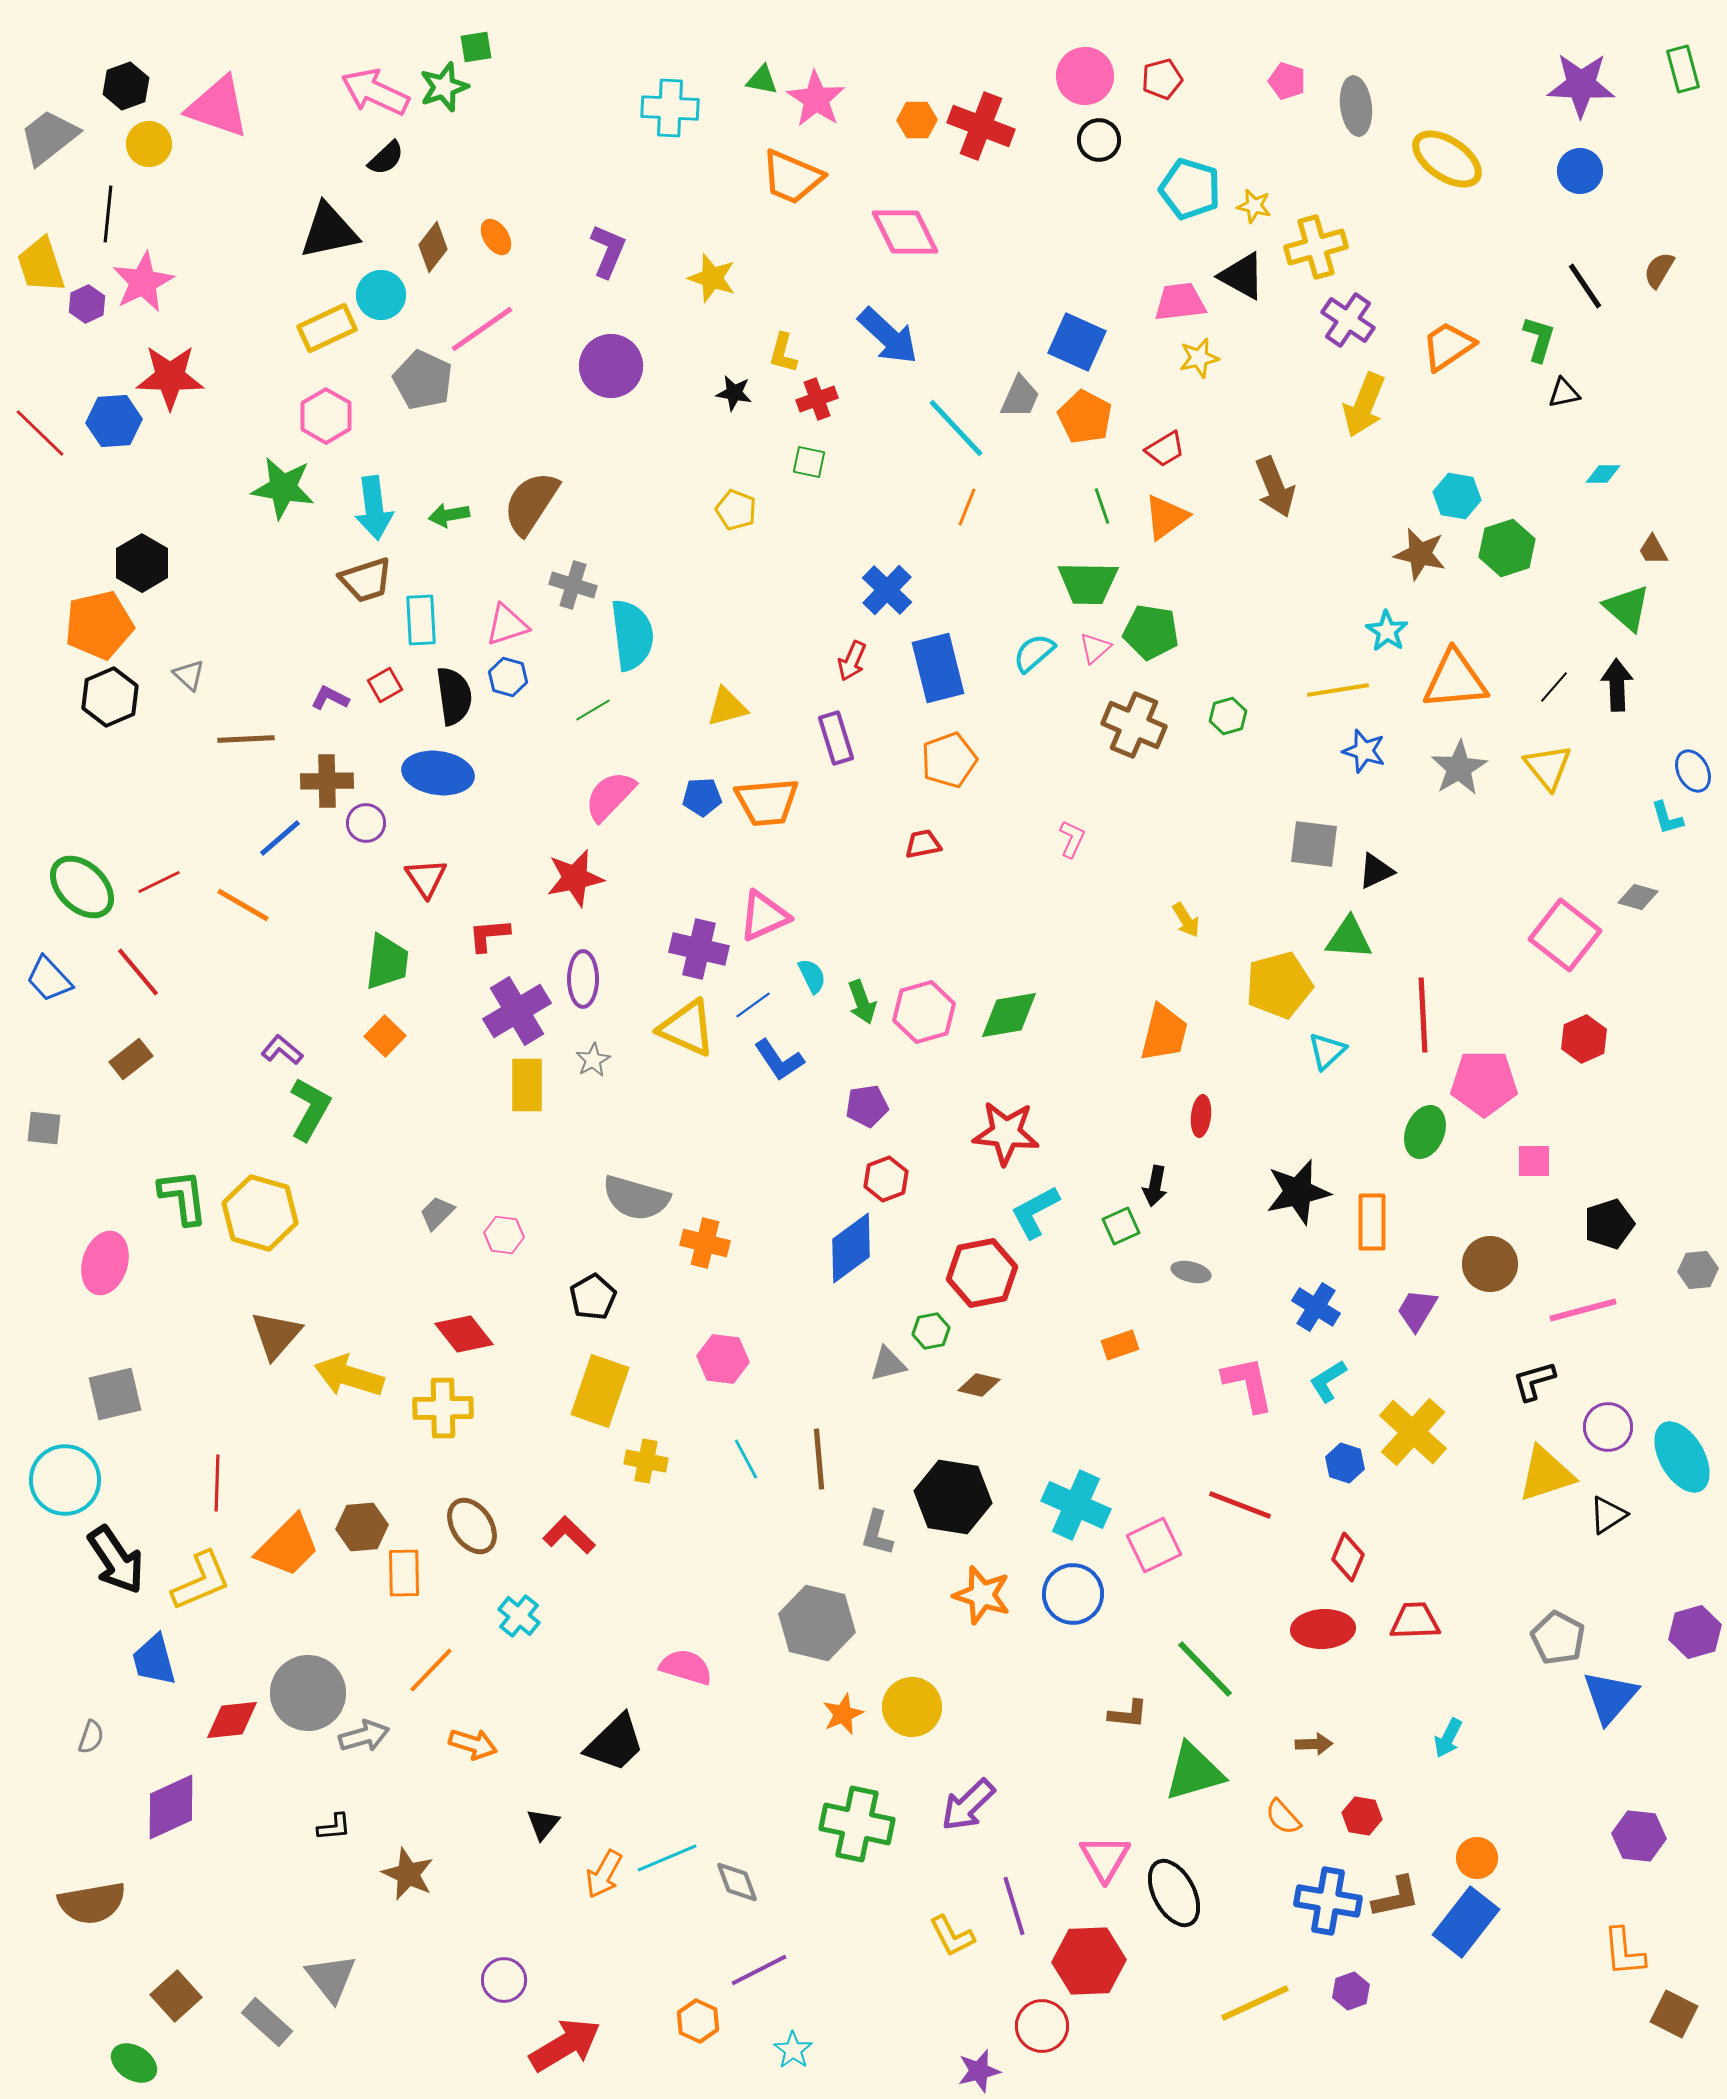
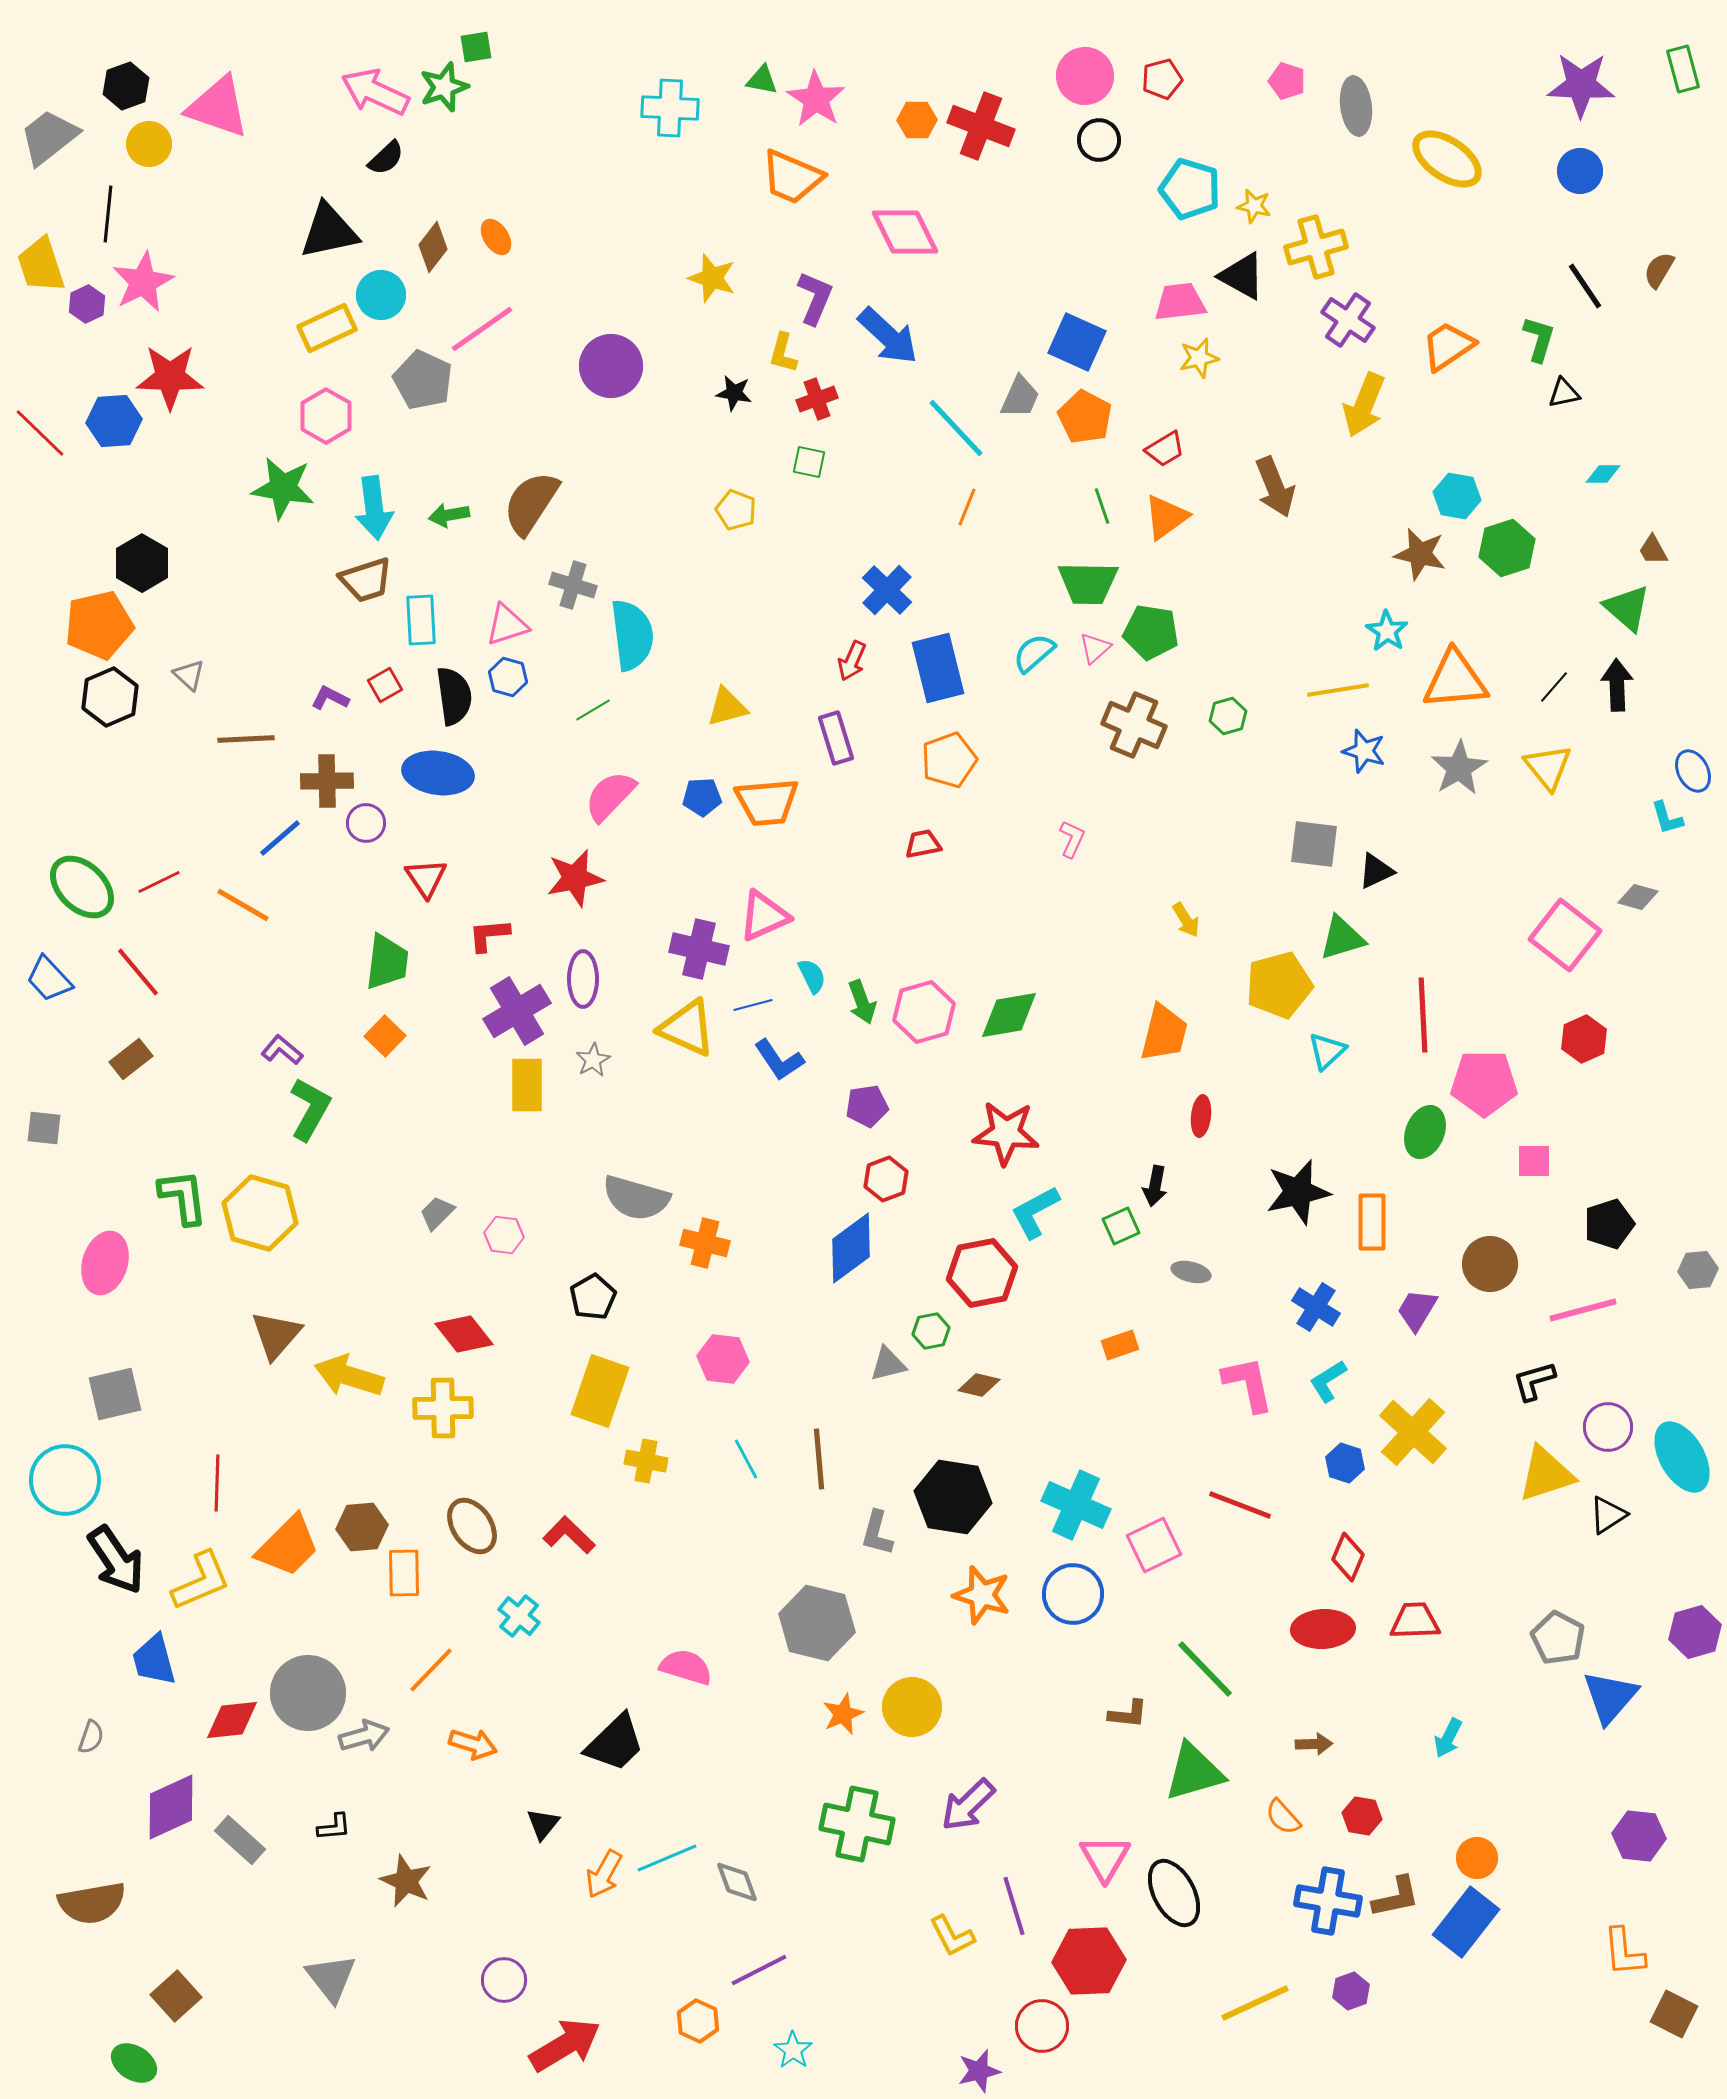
purple L-shape at (608, 251): moved 207 px right, 47 px down
green triangle at (1349, 938): moved 7 px left; rotated 21 degrees counterclockwise
blue line at (753, 1005): rotated 21 degrees clockwise
brown star at (408, 1874): moved 2 px left, 7 px down
gray rectangle at (267, 2022): moved 27 px left, 182 px up
